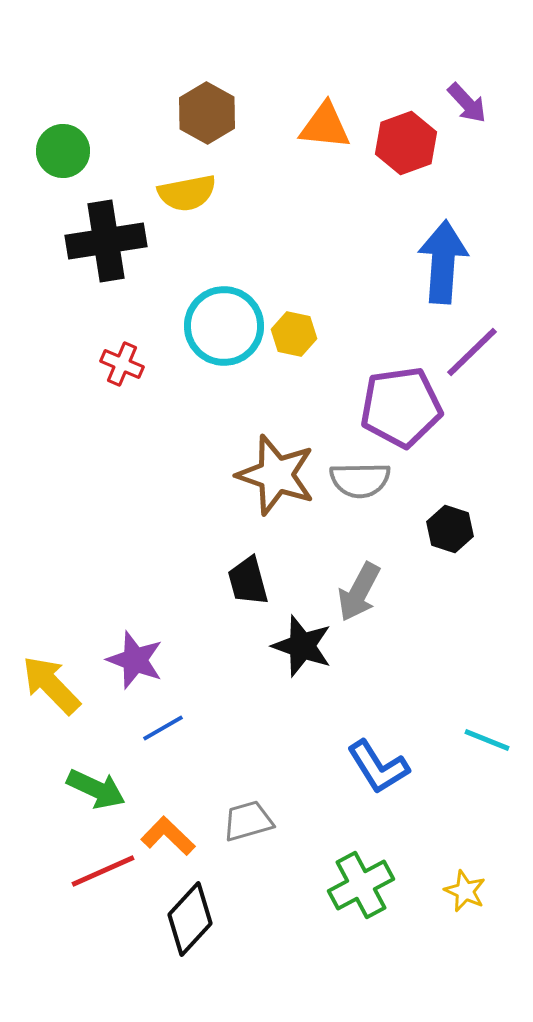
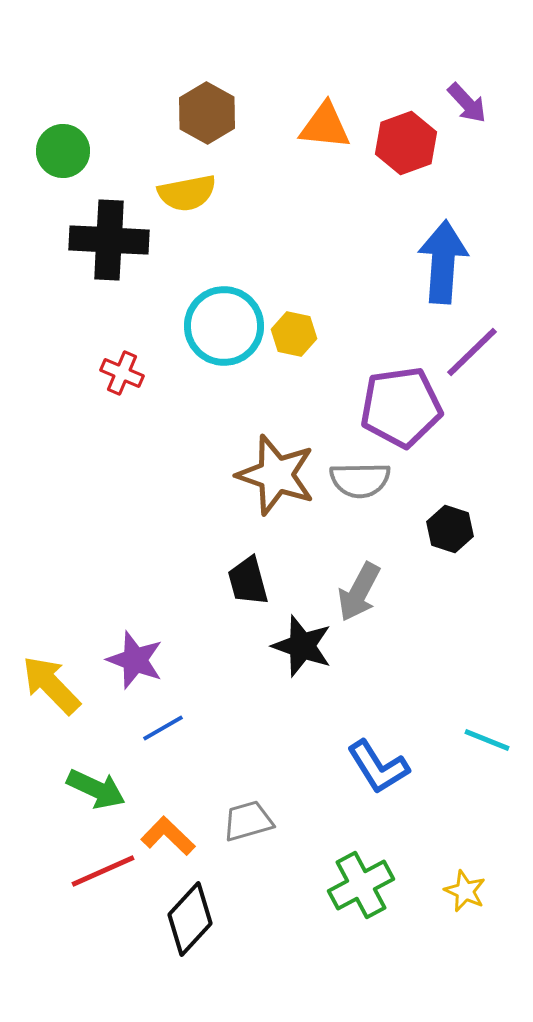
black cross: moved 3 px right, 1 px up; rotated 12 degrees clockwise
red cross: moved 9 px down
